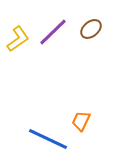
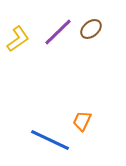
purple line: moved 5 px right
orange trapezoid: moved 1 px right
blue line: moved 2 px right, 1 px down
